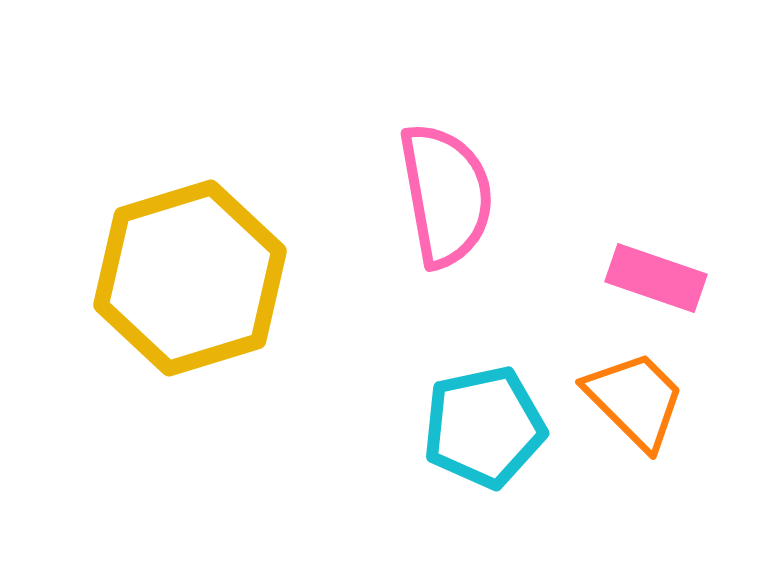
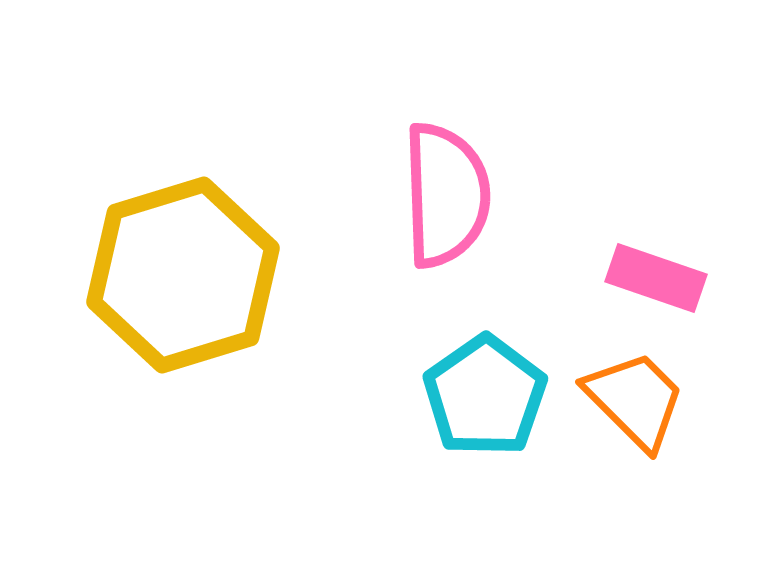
pink semicircle: rotated 8 degrees clockwise
yellow hexagon: moved 7 px left, 3 px up
cyan pentagon: moved 1 px right, 31 px up; rotated 23 degrees counterclockwise
